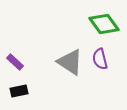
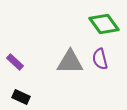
gray triangle: rotated 32 degrees counterclockwise
black rectangle: moved 2 px right, 6 px down; rotated 36 degrees clockwise
